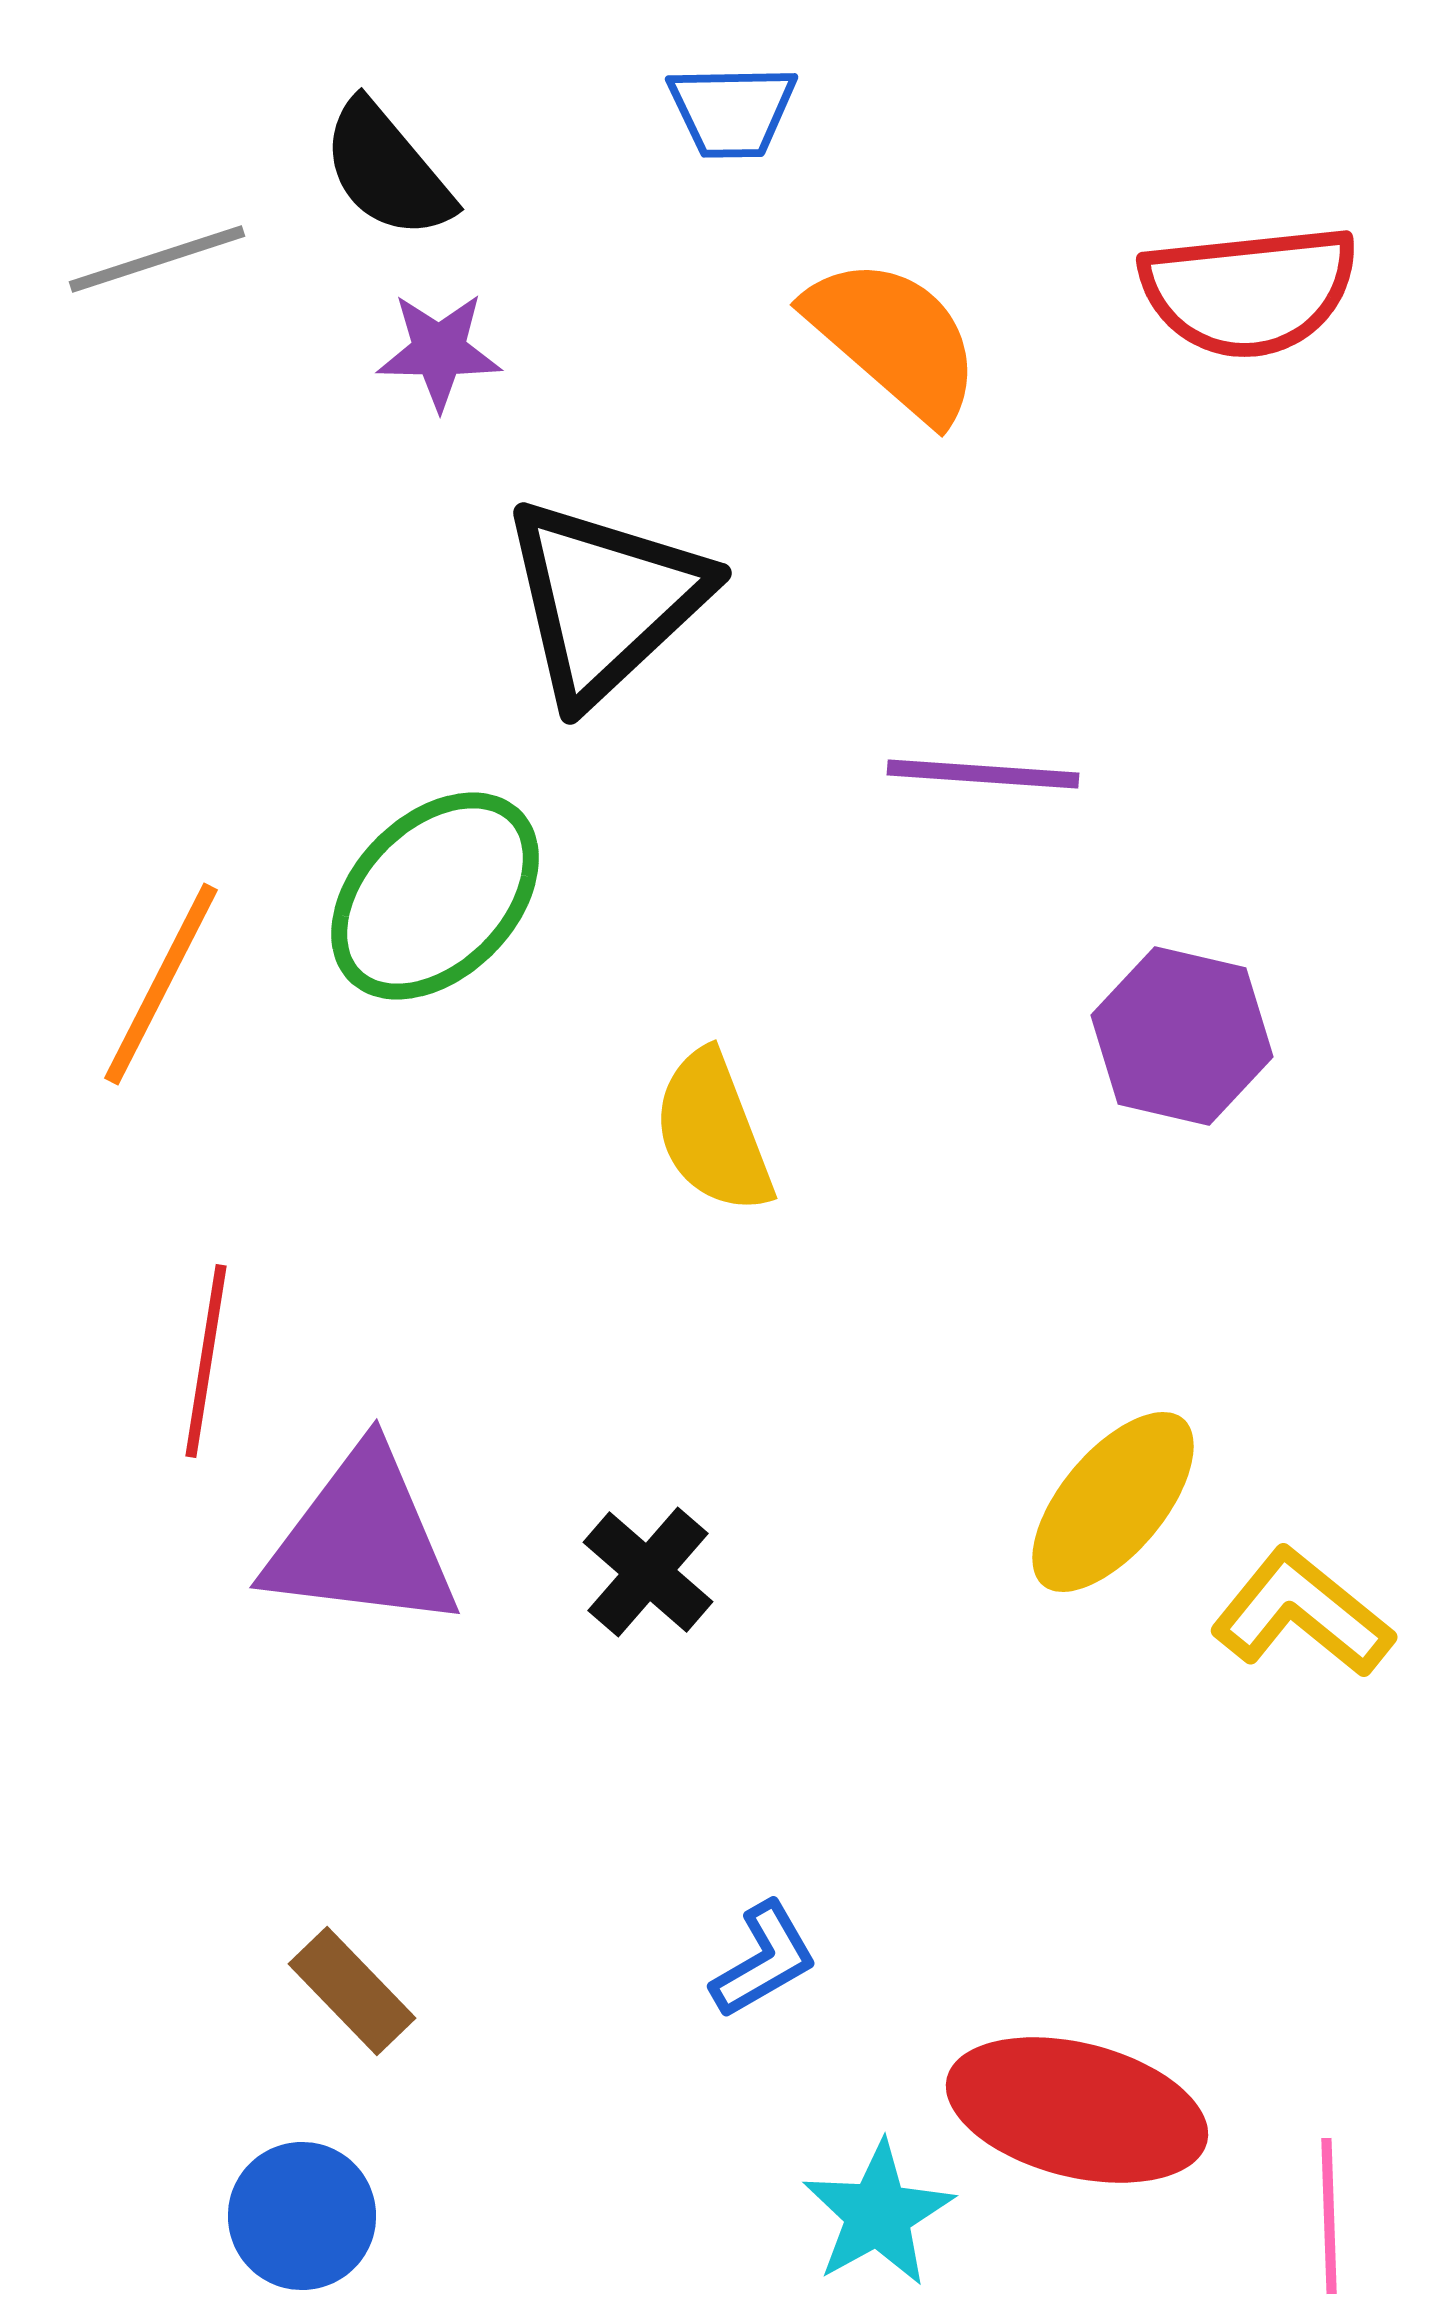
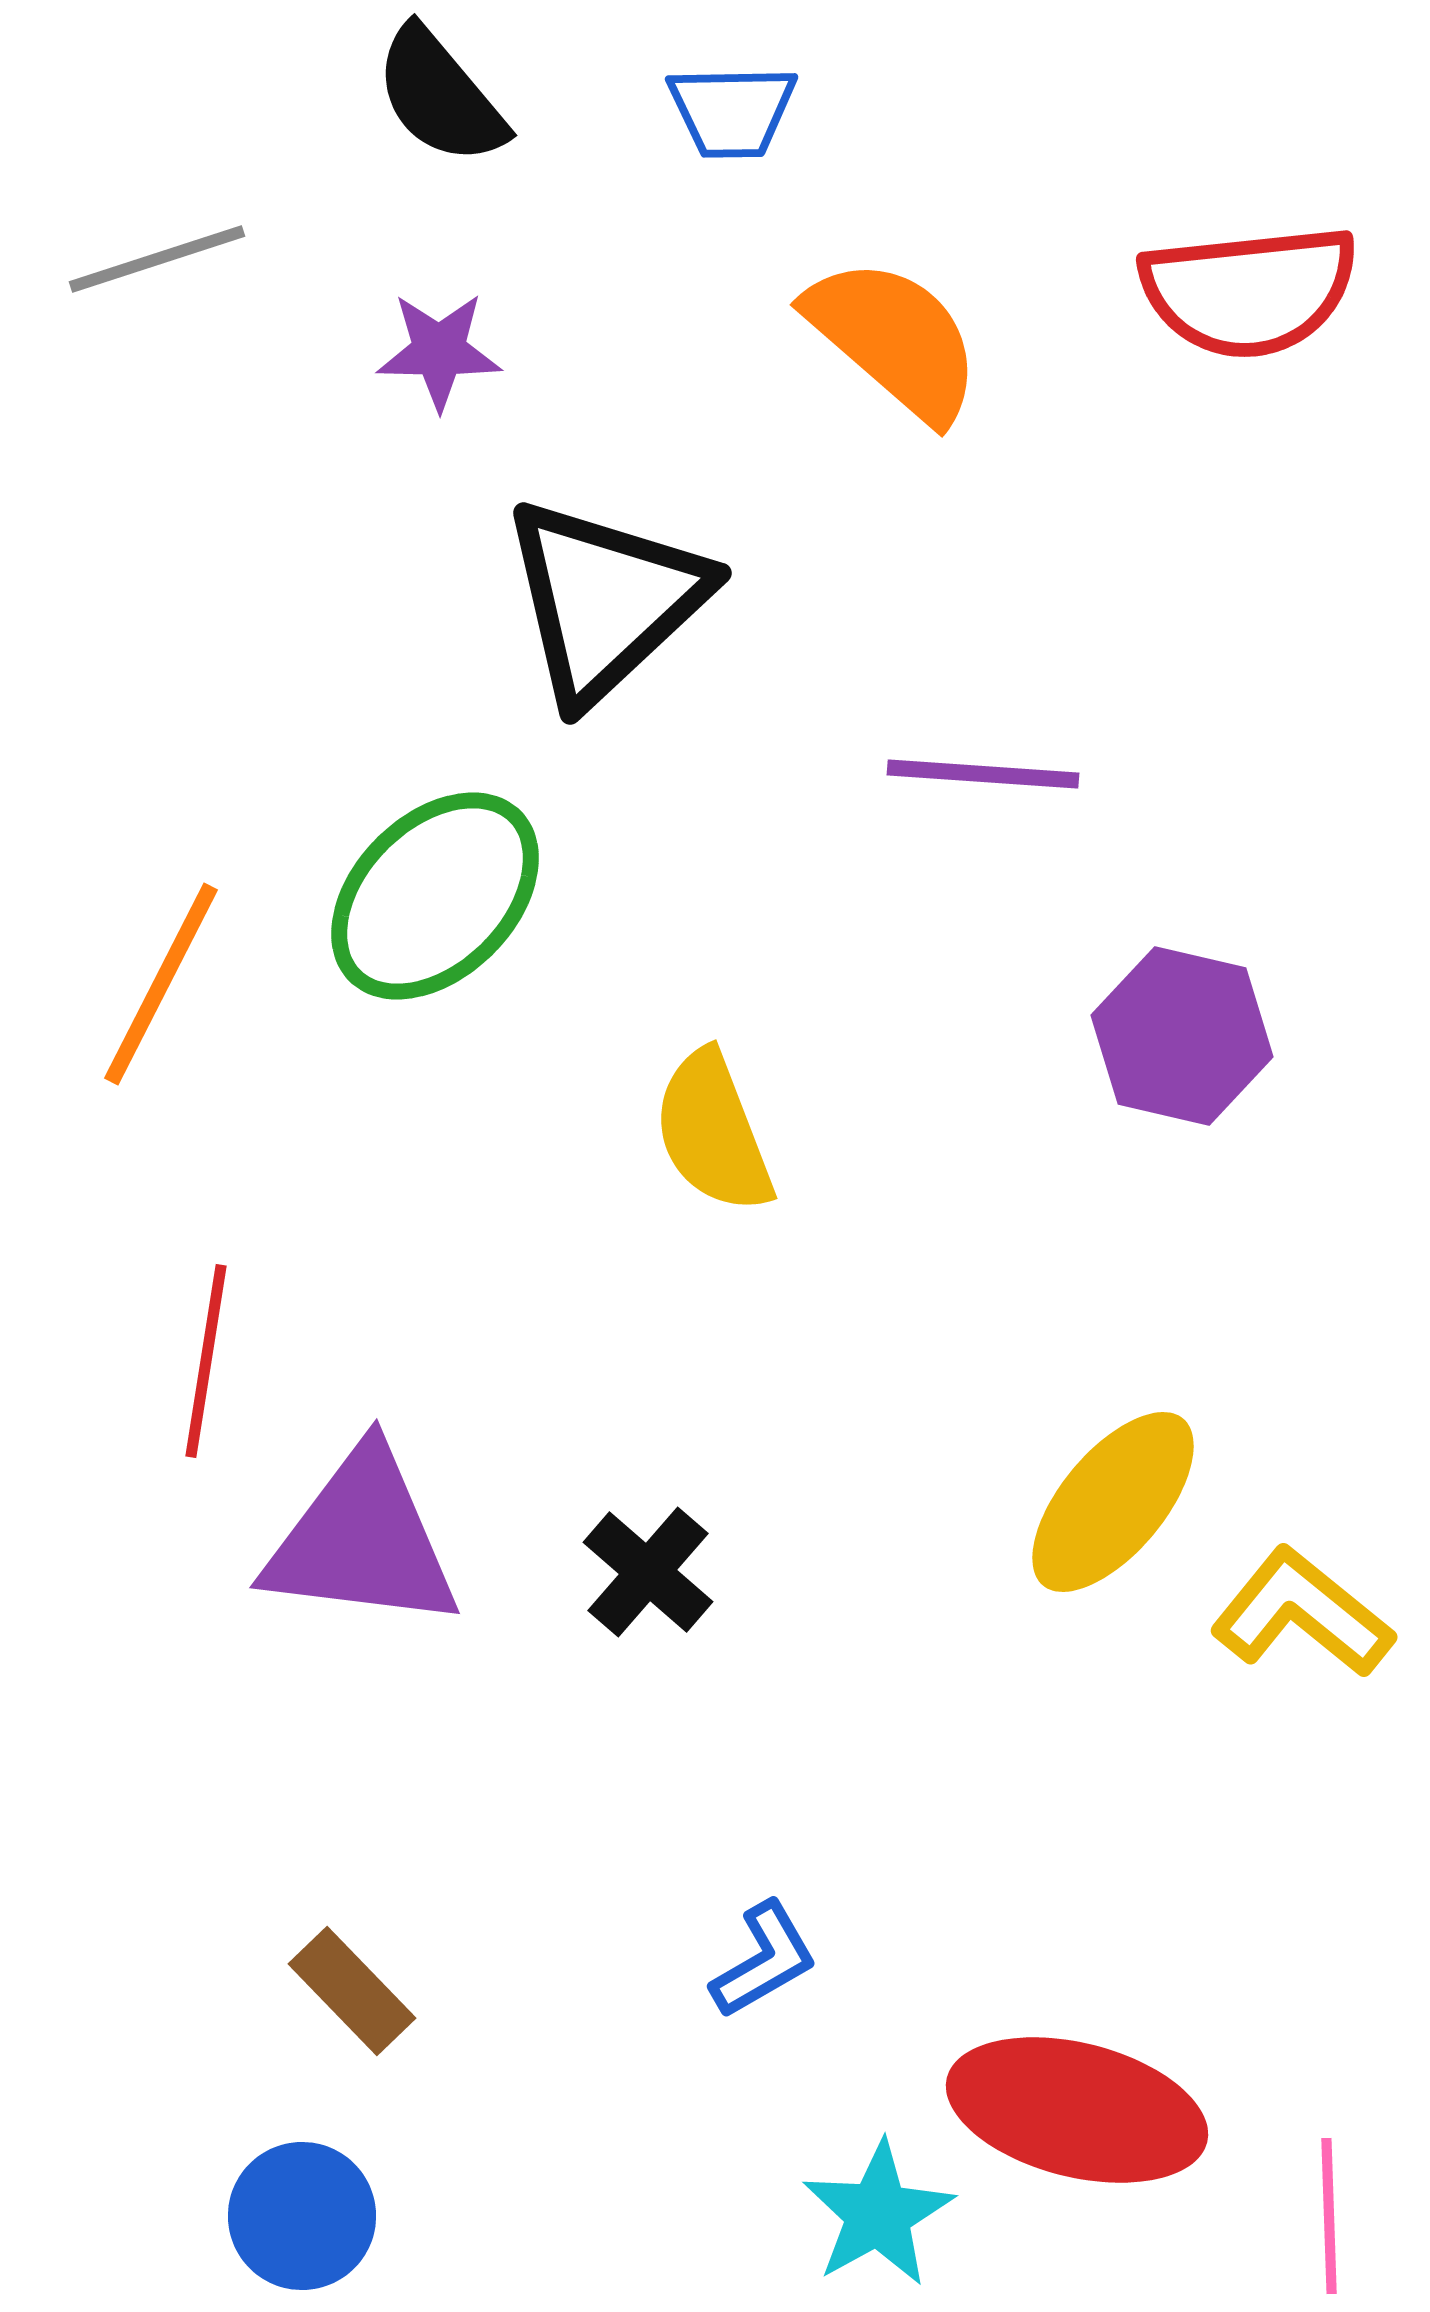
black semicircle: moved 53 px right, 74 px up
